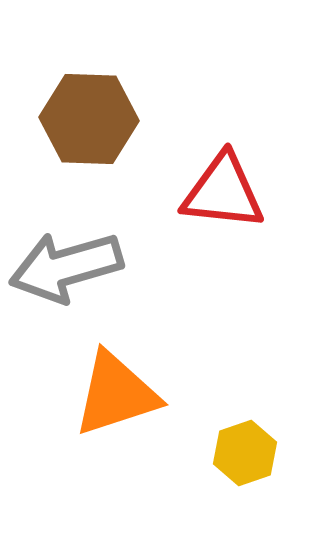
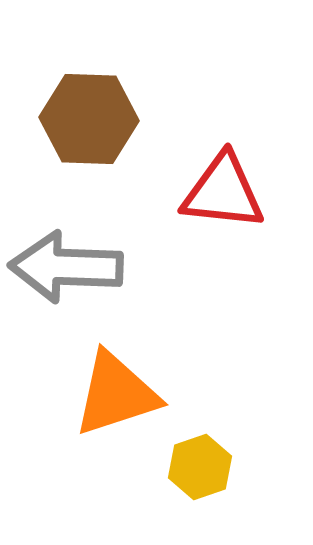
gray arrow: rotated 18 degrees clockwise
yellow hexagon: moved 45 px left, 14 px down
